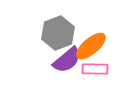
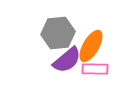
gray hexagon: rotated 16 degrees clockwise
orange ellipse: rotated 20 degrees counterclockwise
